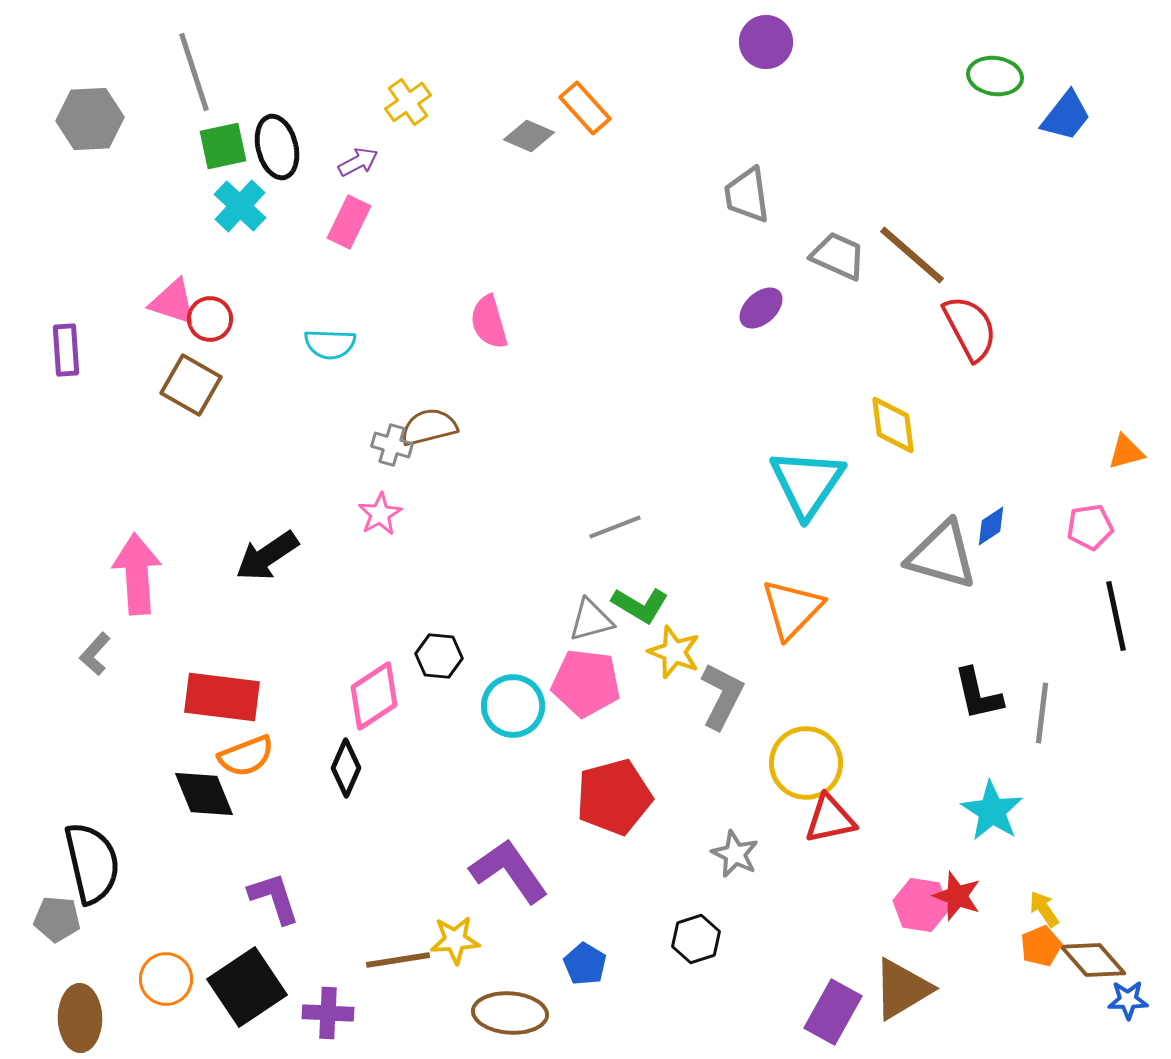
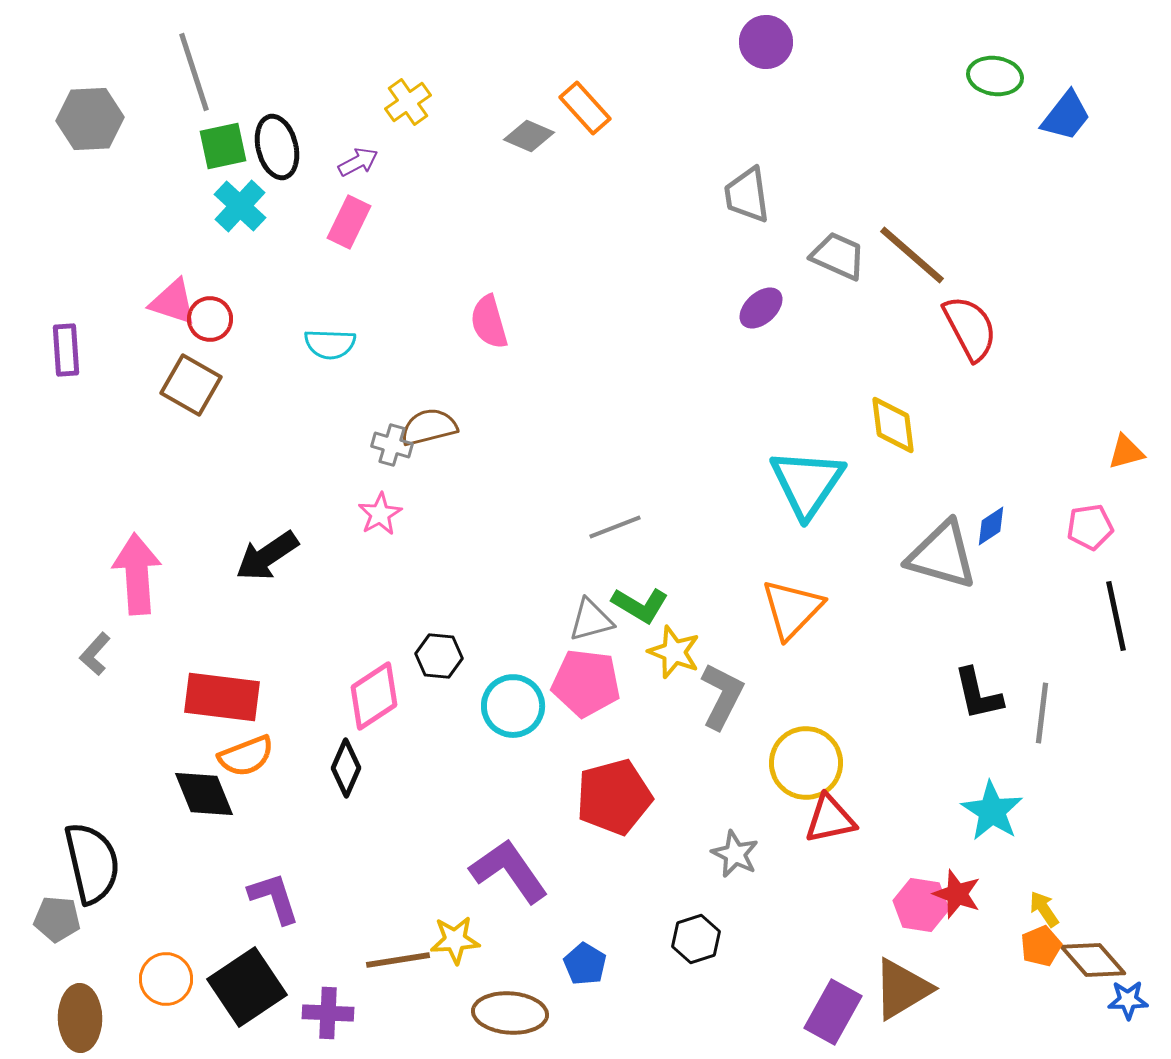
red star at (957, 896): moved 2 px up
